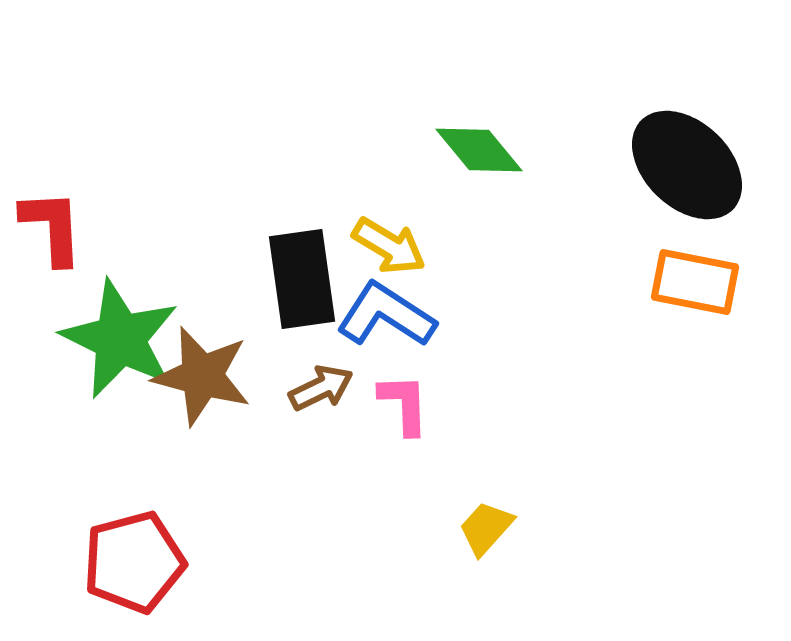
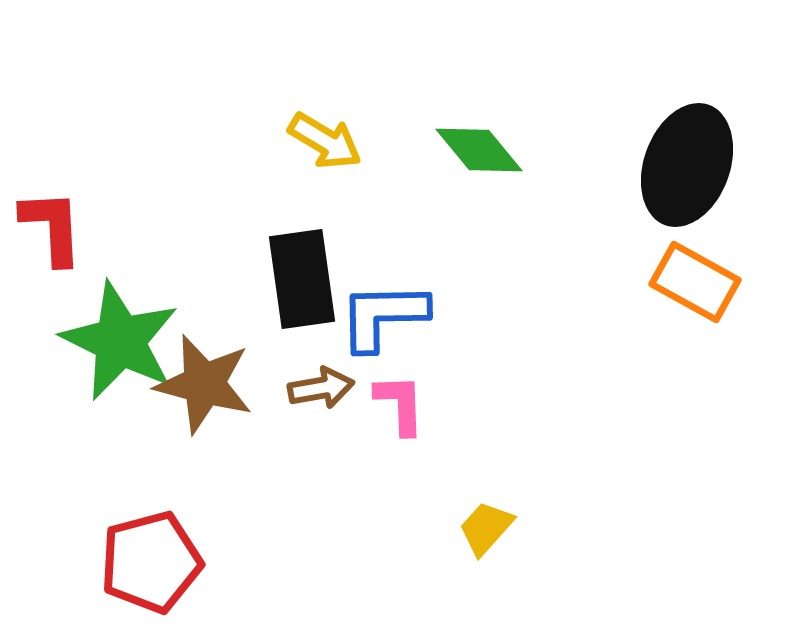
black ellipse: rotated 66 degrees clockwise
yellow arrow: moved 64 px left, 105 px up
orange rectangle: rotated 18 degrees clockwise
blue L-shape: moved 3 px left, 1 px down; rotated 34 degrees counterclockwise
green star: moved 2 px down
brown star: moved 2 px right, 8 px down
brown arrow: rotated 16 degrees clockwise
pink L-shape: moved 4 px left
red pentagon: moved 17 px right
